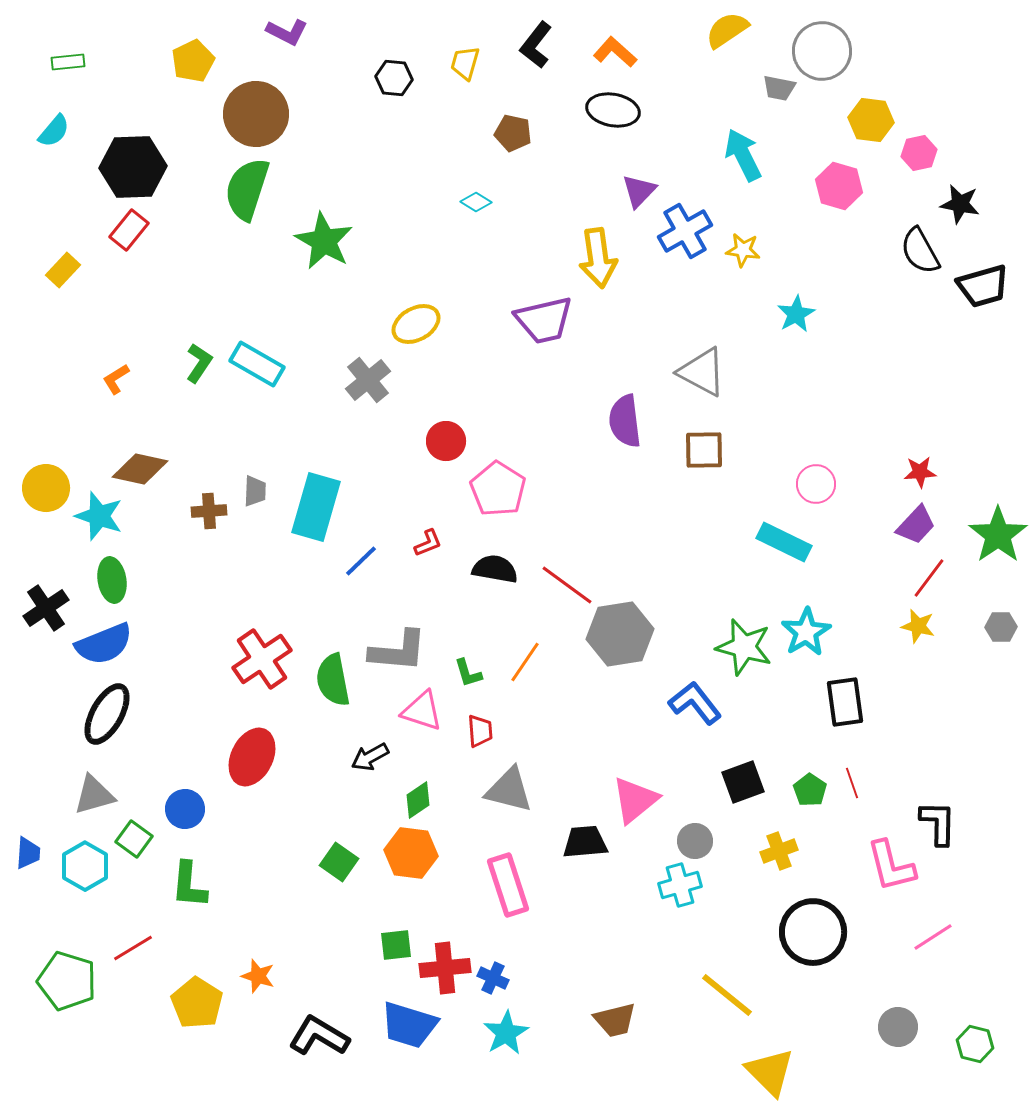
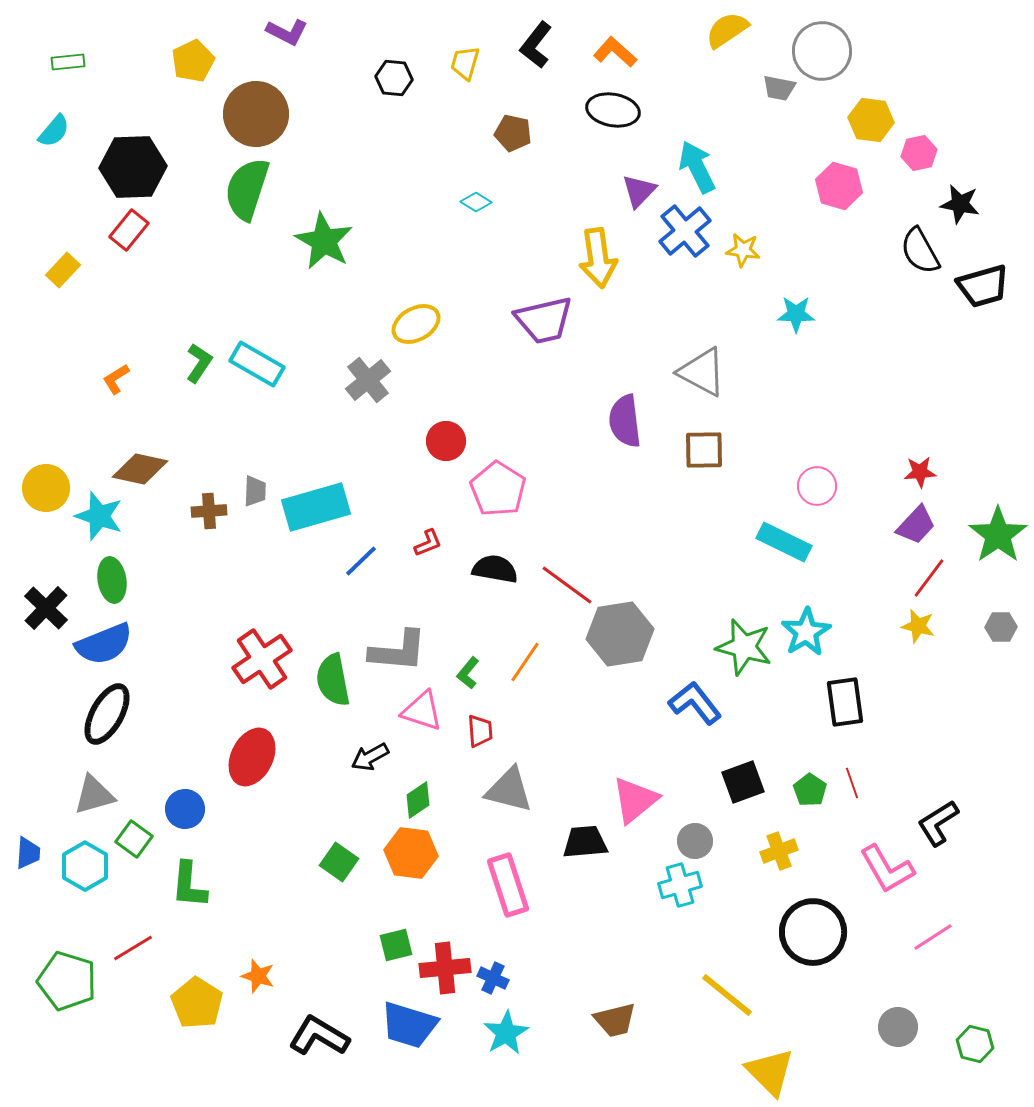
cyan arrow at (743, 155): moved 46 px left, 12 px down
blue cross at (685, 231): rotated 10 degrees counterclockwise
cyan star at (796, 314): rotated 30 degrees clockwise
pink circle at (816, 484): moved 1 px right, 2 px down
cyan rectangle at (316, 507): rotated 58 degrees clockwise
black cross at (46, 608): rotated 12 degrees counterclockwise
green L-shape at (468, 673): rotated 56 degrees clockwise
black L-shape at (938, 823): rotated 123 degrees counterclockwise
pink L-shape at (891, 866): moved 4 px left, 3 px down; rotated 16 degrees counterclockwise
green square at (396, 945): rotated 8 degrees counterclockwise
